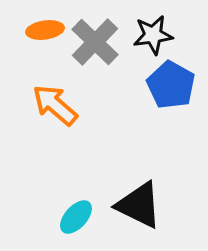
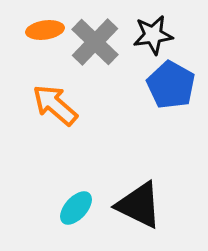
cyan ellipse: moved 9 px up
